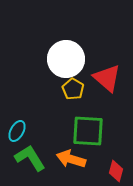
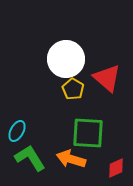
green square: moved 2 px down
red diamond: moved 3 px up; rotated 50 degrees clockwise
